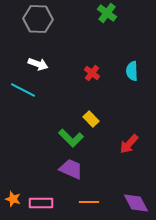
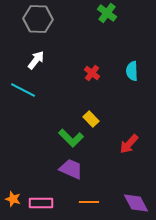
white arrow: moved 2 px left, 4 px up; rotated 72 degrees counterclockwise
